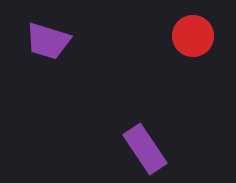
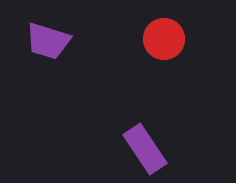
red circle: moved 29 px left, 3 px down
